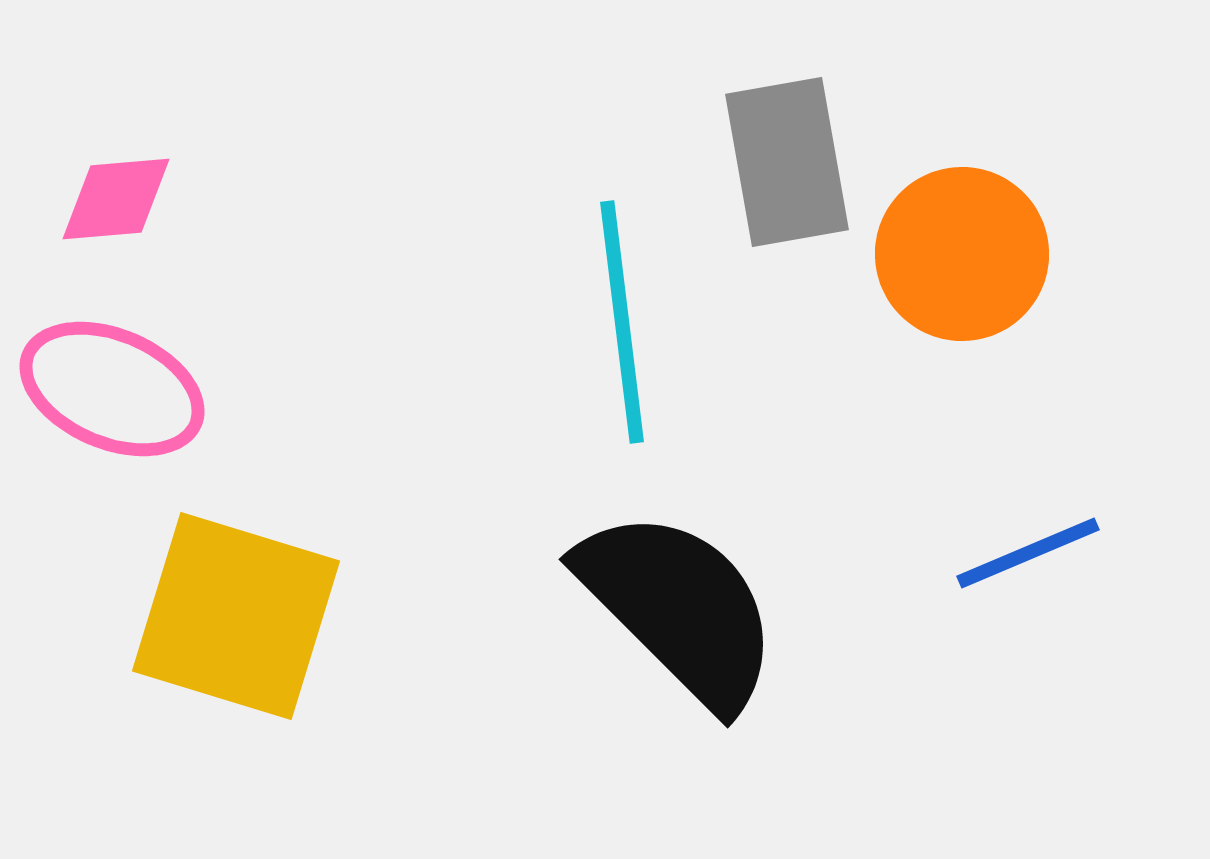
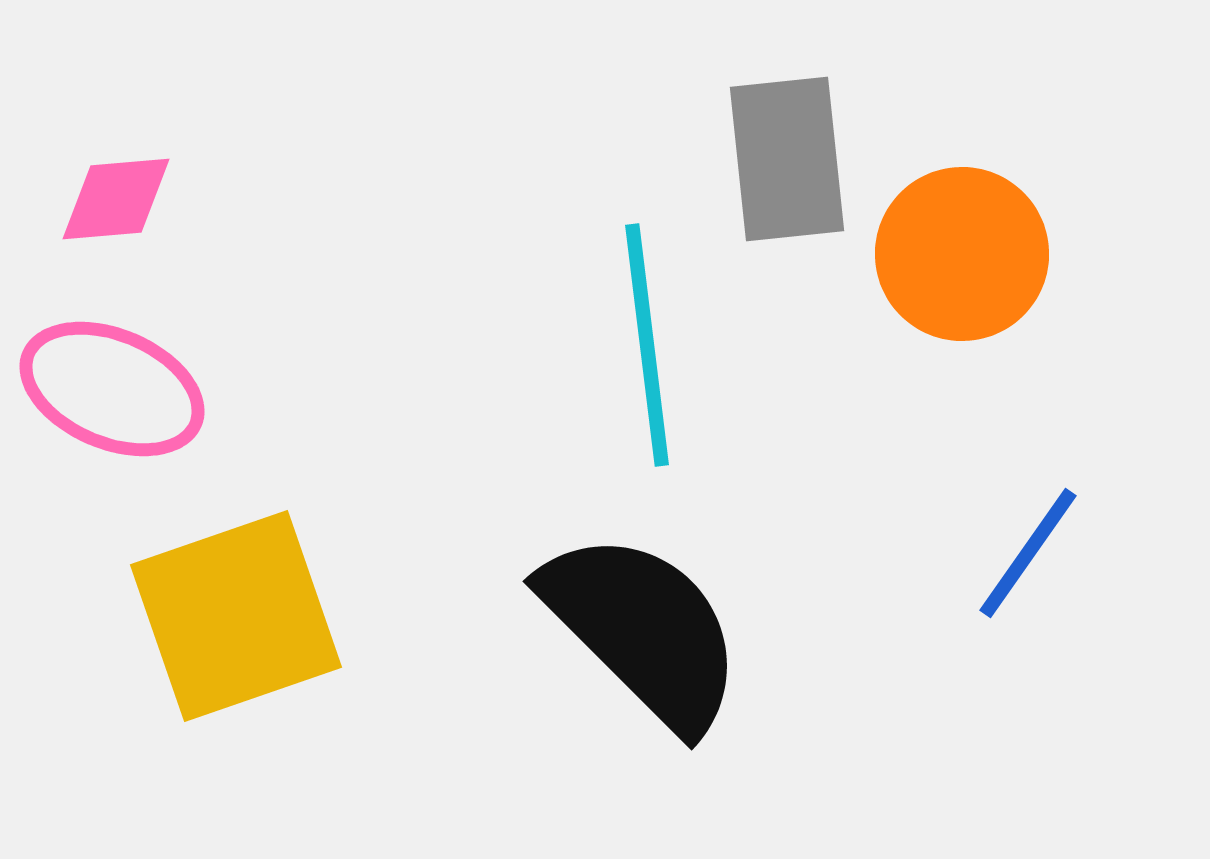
gray rectangle: moved 3 px up; rotated 4 degrees clockwise
cyan line: moved 25 px right, 23 px down
blue line: rotated 32 degrees counterclockwise
black semicircle: moved 36 px left, 22 px down
yellow square: rotated 36 degrees counterclockwise
